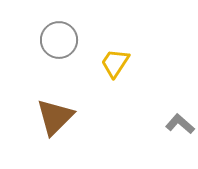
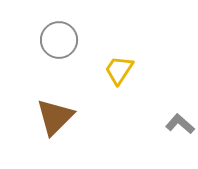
yellow trapezoid: moved 4 px right, 7 px down
